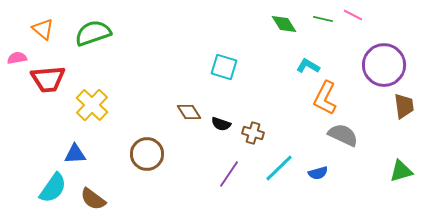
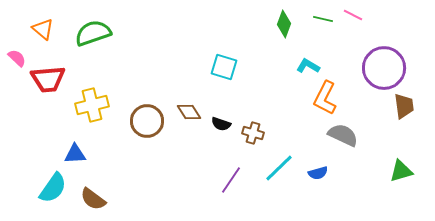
green diamond: rotated 52 degrees clockwise
pink semicircle: rotated 54 degrees clockwise
purple circle: moved 3 px down
yellow cross: rotated 32 degrees clockwise
brown circle: moved 33 px up
purple line: moved 2 px right, 6 px down
